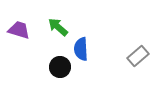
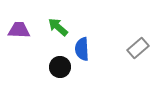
purple trapezoid: rotated 15 degrees counterclockwise
blue semicircle: moved 1 px right
gray rectangle: moved 8 px up
